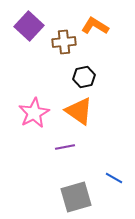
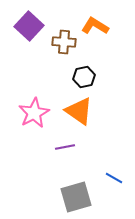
brown cross: rotated 10 degrees clockwise
